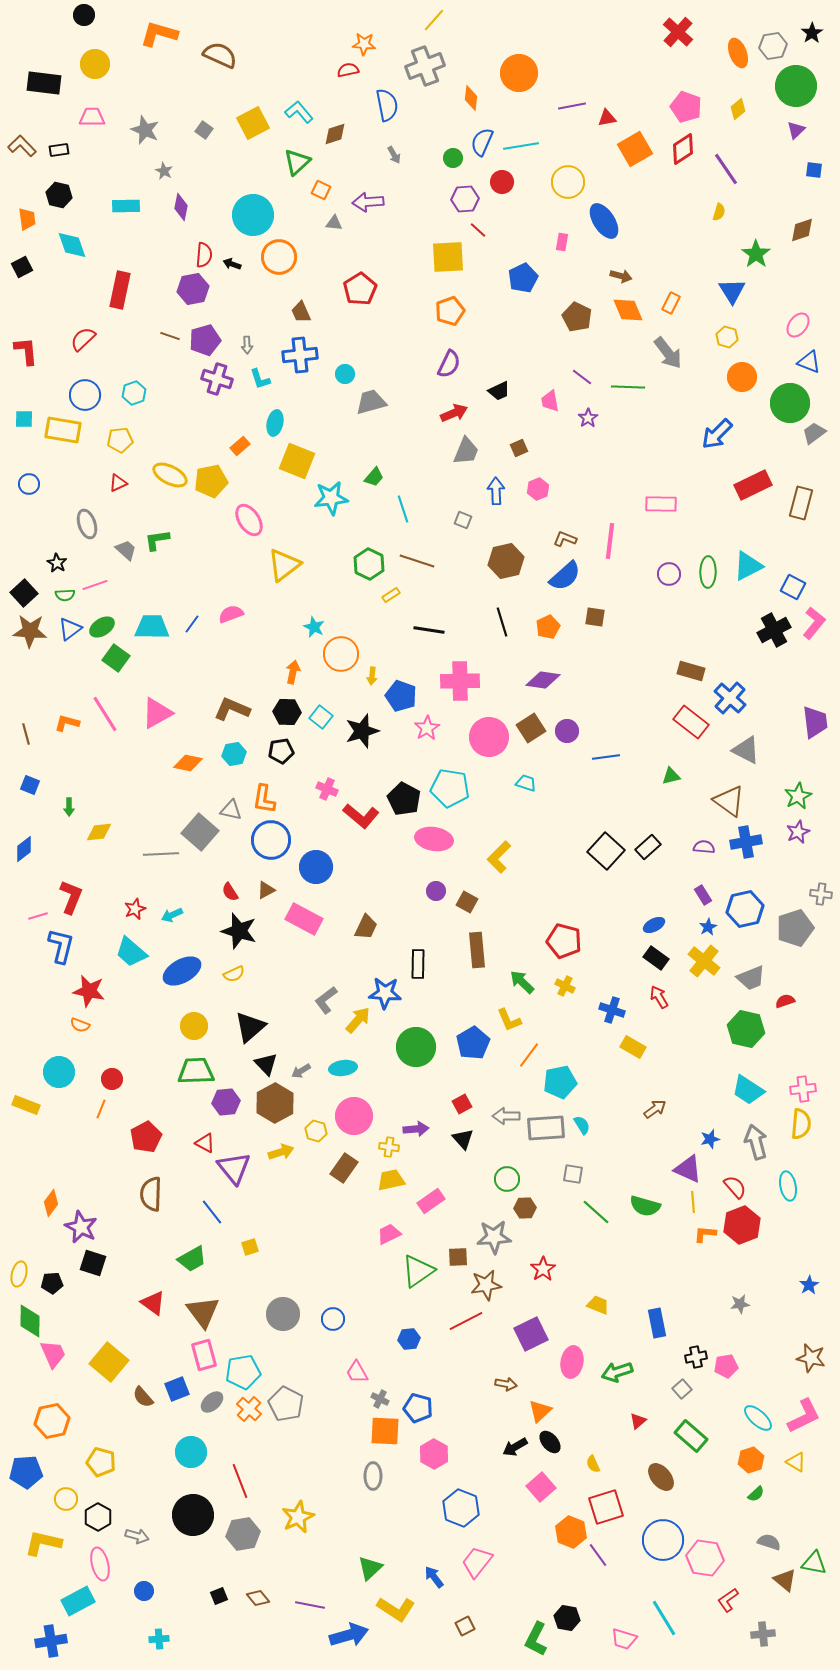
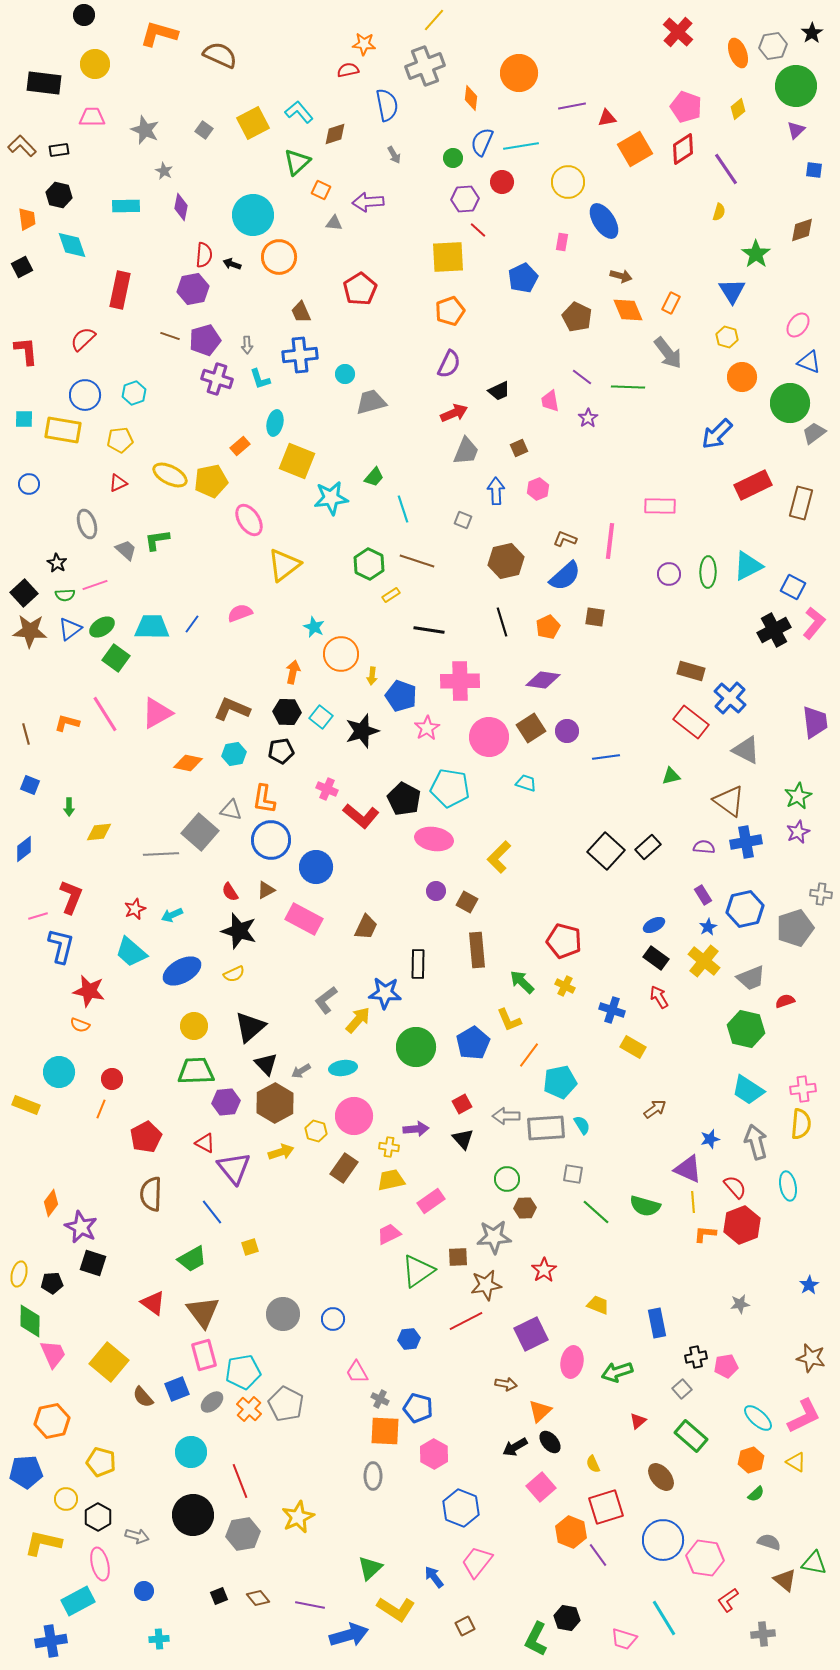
pink rectangle at (661, 504): moved 1 px left, 2 px down
pink semicircle at (231, 614): moved 9 px right, 1 px up
red star at (543, 1269): moved 1 px right, 1 px down
